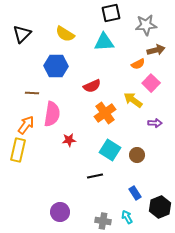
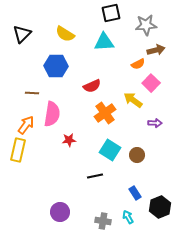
cyan arrow: moved 1 px right
